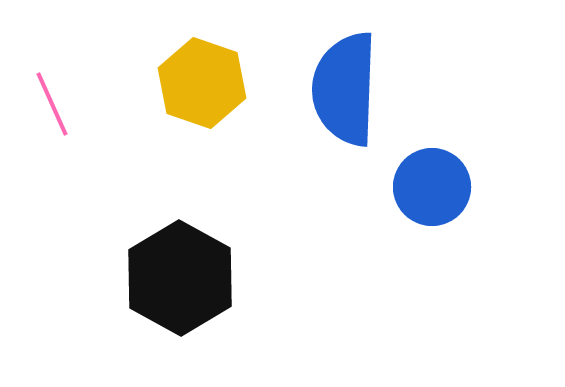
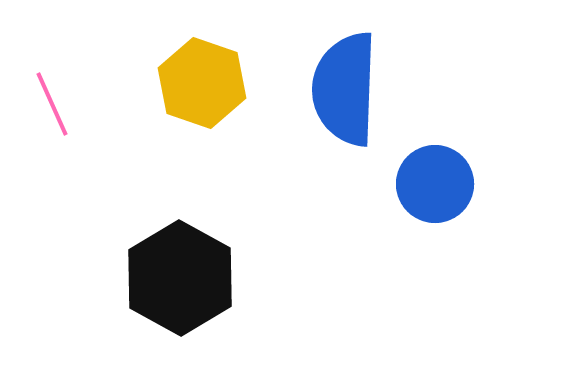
blue circle: moved 3 px right, 3 px up
